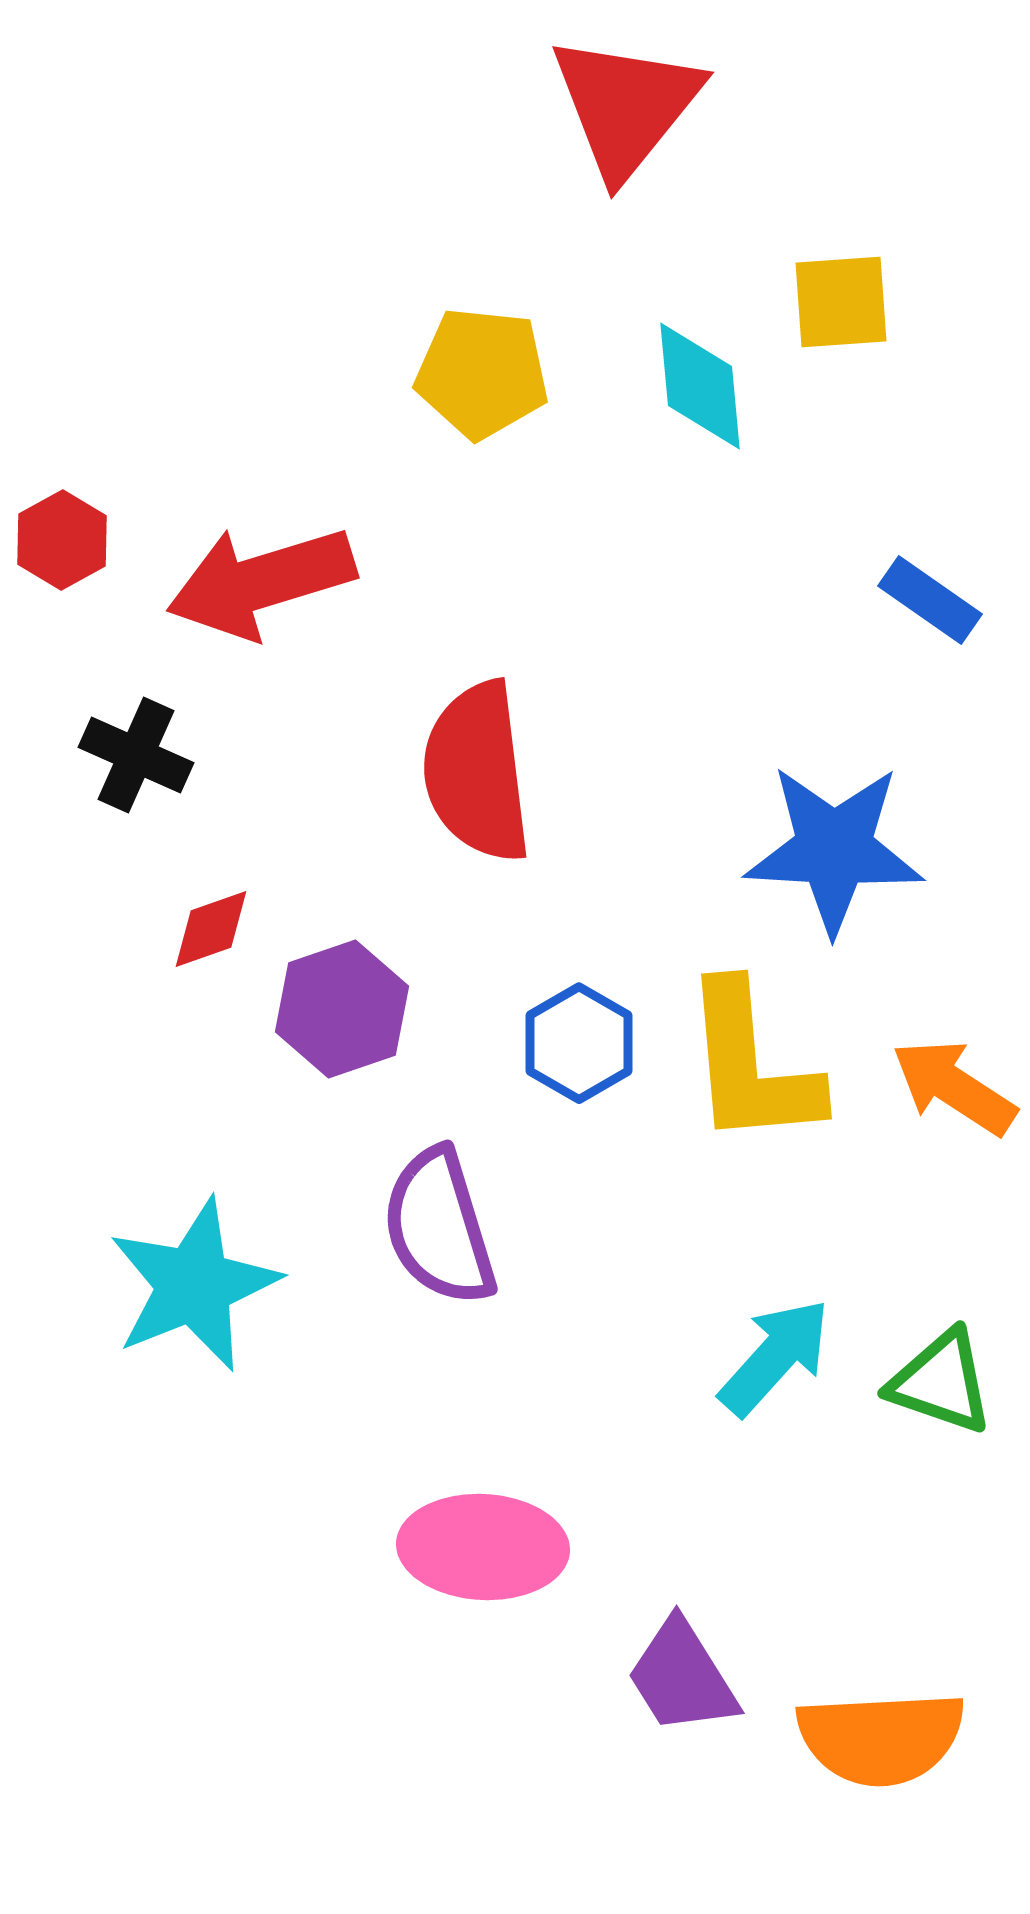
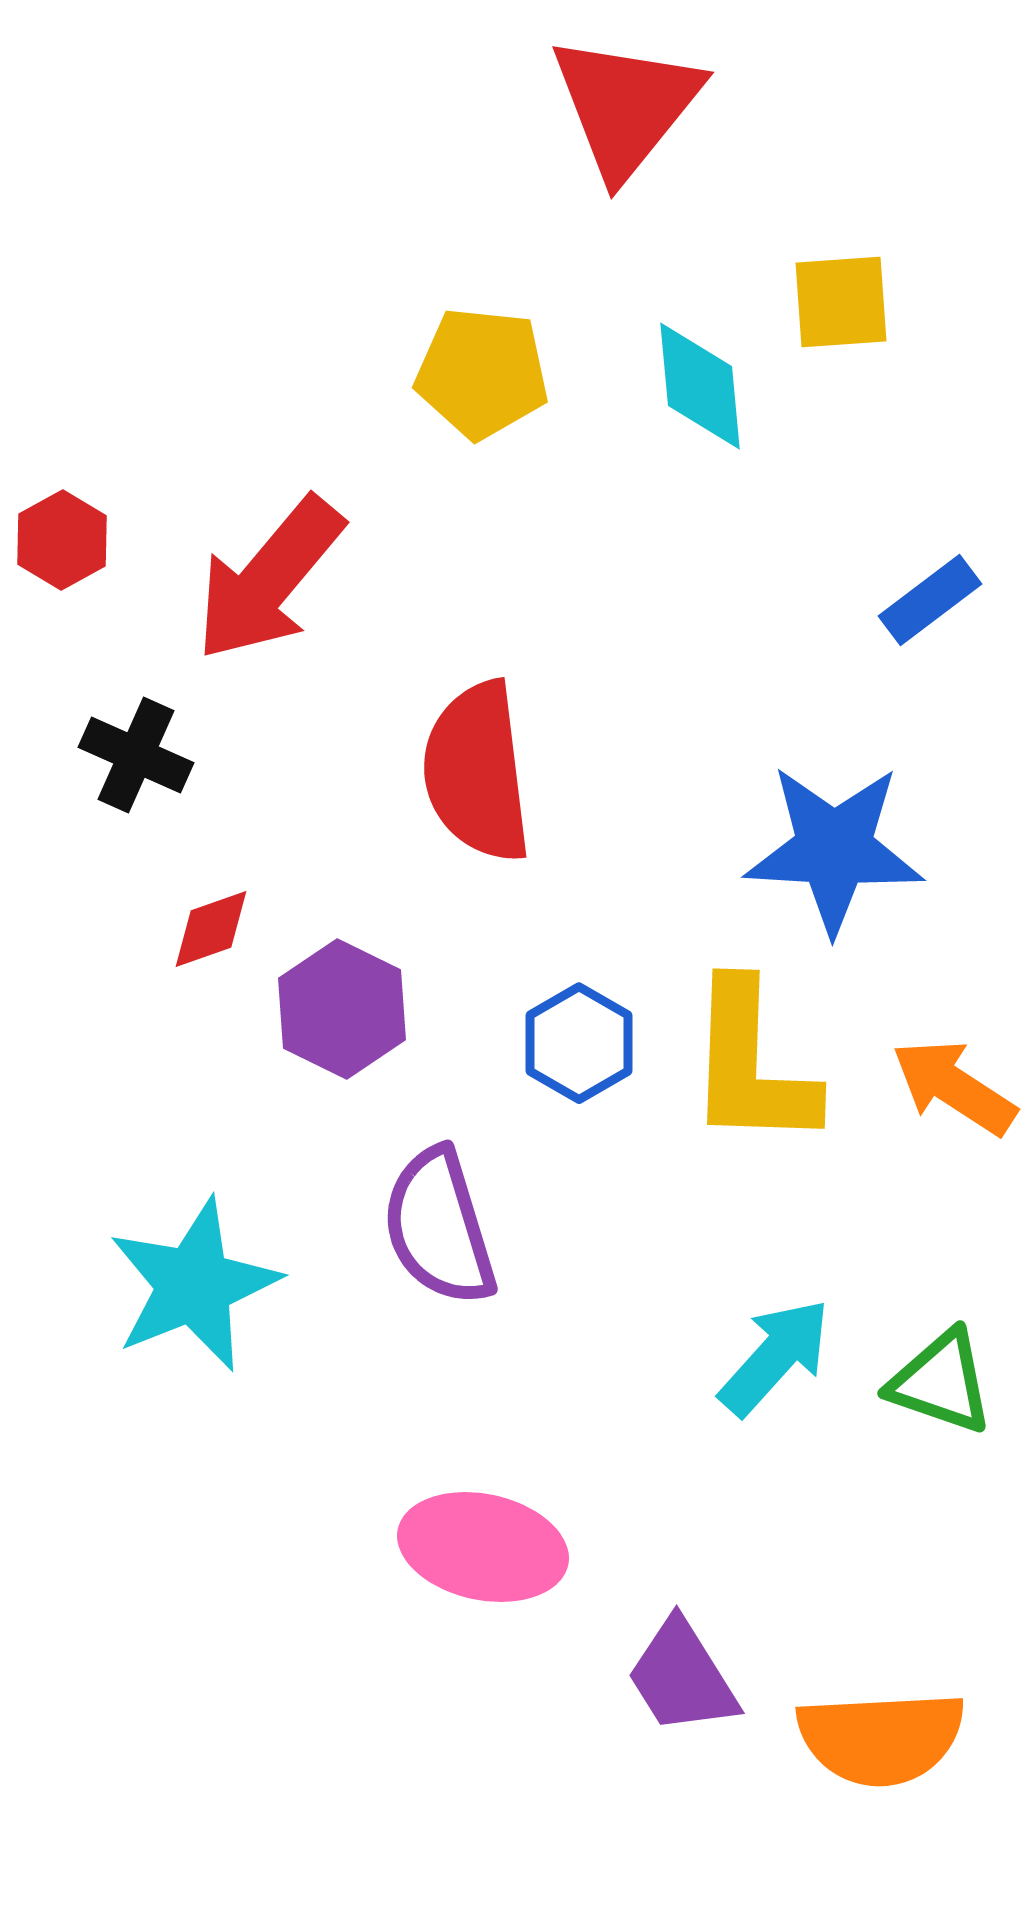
red arrow: moved 8 px right, 3 px up; rotated 33 degrees counterclockwise
blue rectangle: rotated 72 degrees counterclockwise
purple hexagon: rotated 15 degrees counterclockwise
yellow L-shape: rotated 7 degrees clockwise
pink ellipse: rotated 9 degrees clockwise
